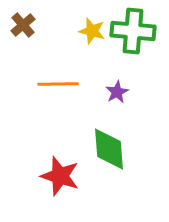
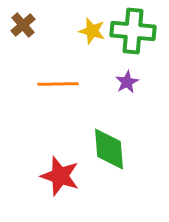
purple star: moved 10 px right, 10 px up
